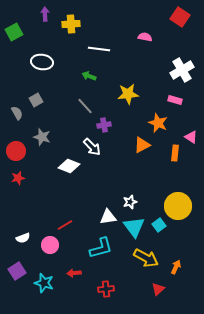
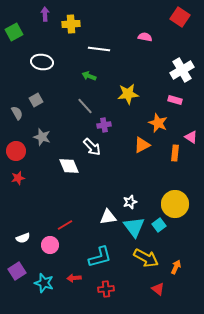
white diamond: rotated 45 degrees clockwise
yellow circle: moved 3 px left, 2 px up
cyan L-shape: moved 1 px left, 9 px down
red arrow: moved 5 px down
red triangle: rotated 40 degrees counterclockwise
